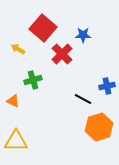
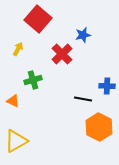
red square: moved 5 px left, 9 px up
blue star: rotated 14 degrees counterclockwise
yellow arrow: rotated 88 degrees clockwise
blue cross: rotated 14 degrees clockwise
black line: rotated 18 degrees counterclockwise
orange hexagon: rotated 16 degrees counterclockwise
yellow triangle: rotated 30 degrees counterclockwise
